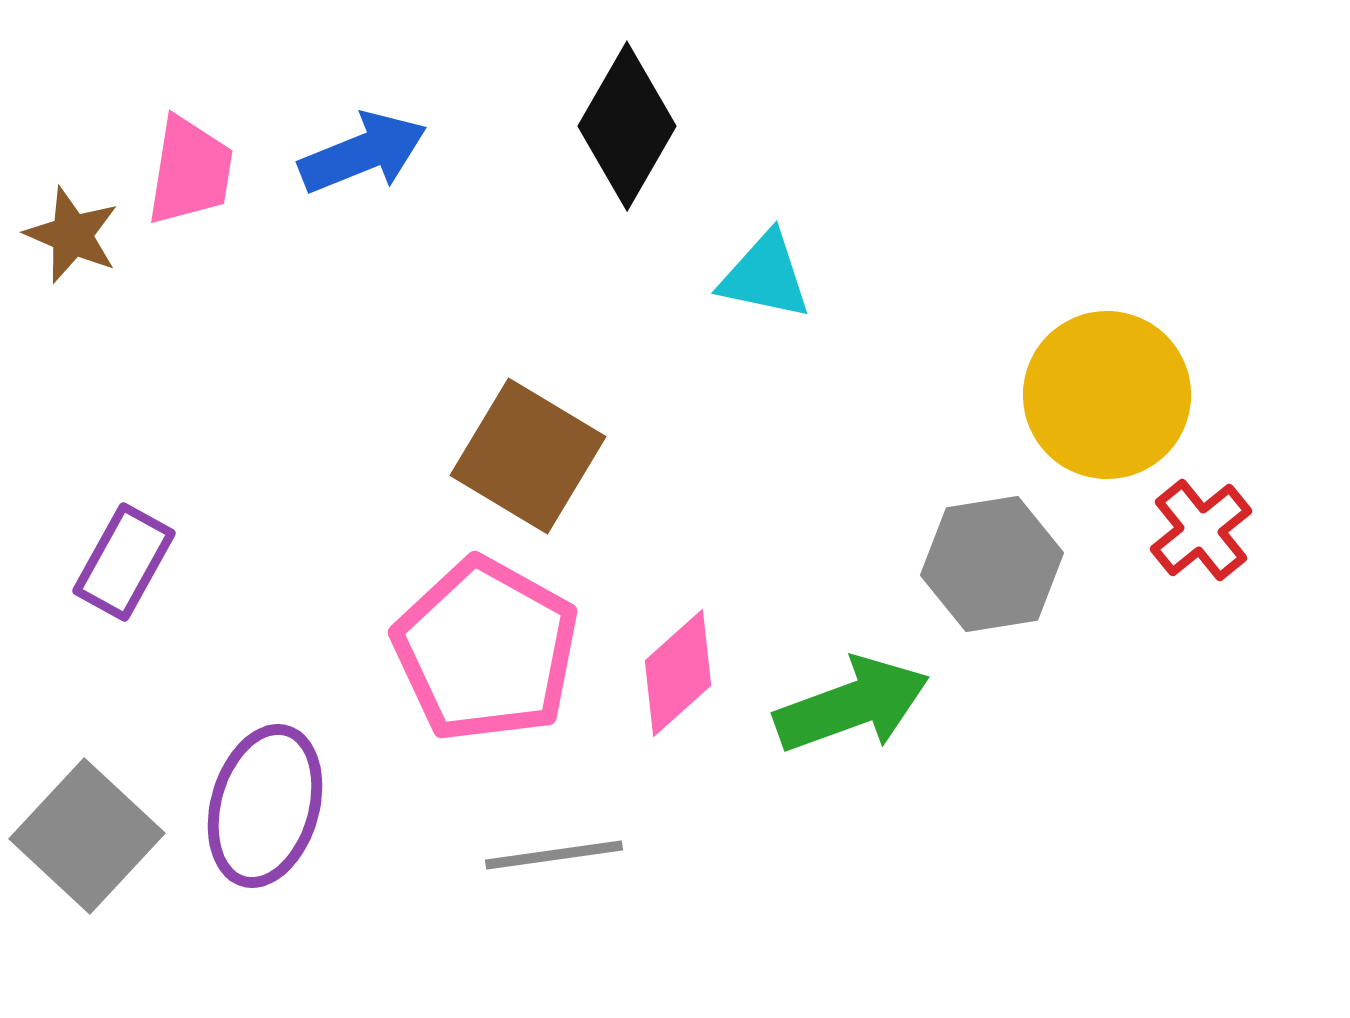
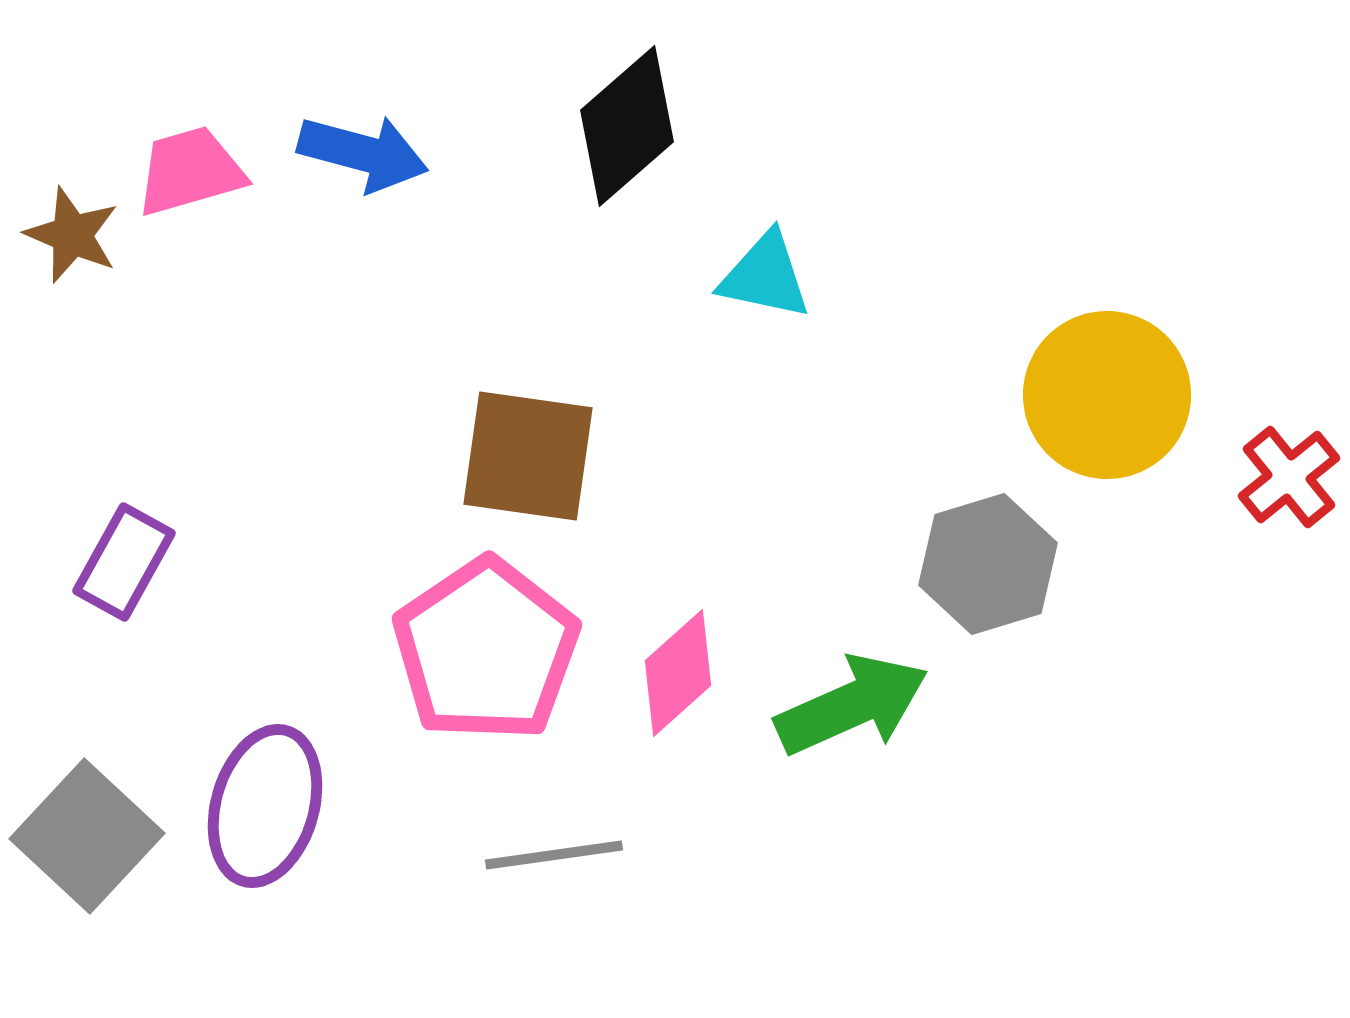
black diamond: rotated 19 degrees clockwise
blue arrow: rotated 37 degrees clockwise
pink trapezoid: rotated 115 degrees counterclockwise
brown square: rotated 23 degrees counterclockwise
red cross: moved 88 px right, 53 px up
gray hexagon: moved 4 px left; rotated 8 degrees counterclockwise
pink pentagon: rotated 9 degrees clockwise
green arrow: rotated 4 degrees counterclockwise
